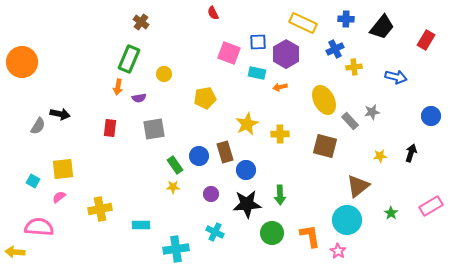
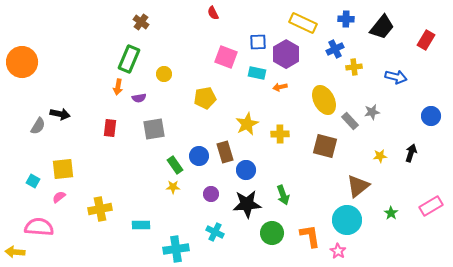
pink square at (229, 53): moved 3 px left, 4 px down
green arrow at (280, 195): moved 3 px right; rotated 18 degrees counterclockwise
